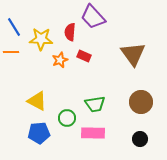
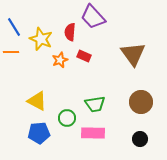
yellow star: rotated 20 degrees clockwise
